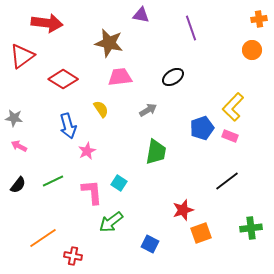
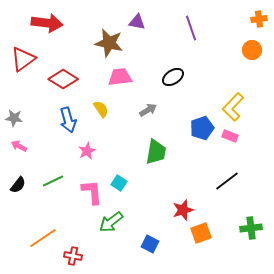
purple triangle: moved 4 px left, 7 px down
red triangle: moved 1 px right, 3 px down
blue arrow: moved 6 px up
